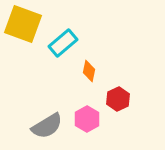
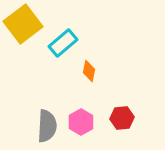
yellow square: rotated 33 degrees clockwise
red hexagon: moved 4 px right, 19 px down; rotated 20 degrees clockwise
pink hexagon: moved 6 px left, 3 px down
gray semicircle: rotated 56 degrees counterclockwise
